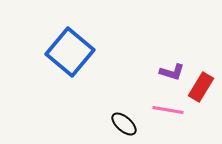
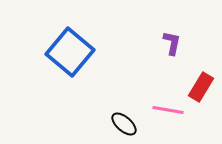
purple L-shape: moved 29 px up; rotated 95 degrees counterclockwise
